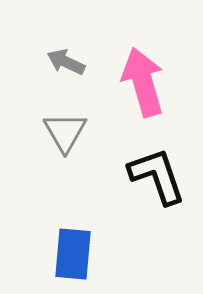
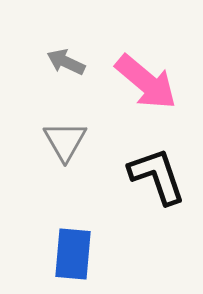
pink arrow: moved 3 px right; rotated 146 degrees clockwise
gray triangle: moved 9 px down
